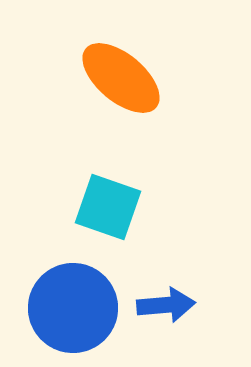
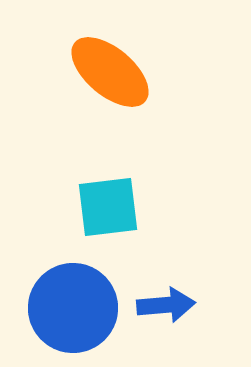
orange ellipse: moved 11 px left, 6 px up
cyan square: rotated 26 degrees counterclockwise
